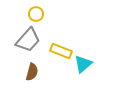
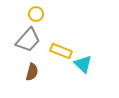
cyan triangle: rotated 36 degrees counterclockwise
